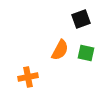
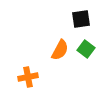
black square: rotated 12 degrees clockwise
green square: moved 4 px up; rotated 24 degrees clockwise
